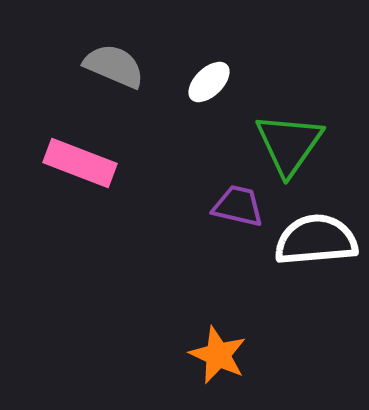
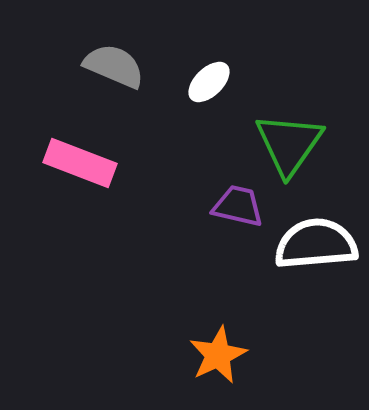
white semicircle: moved 4 px down
orange star: rotated 22 degrees clockwise
